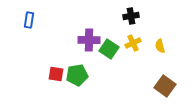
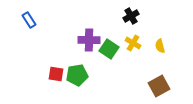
black cross: rotated 21 degrees counterclockwise
blue rectangle: rotated 42 degrees counterclockwise
yellow cross: rotated 35 degrees counterclockwise
brown square: moved 6 px left; rotated 25 degrees clockwise
